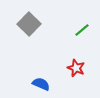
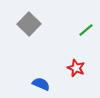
green line: moved 4 px right
